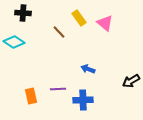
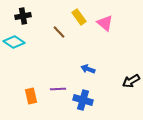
black cross: moved 3 px down; rotated 14 degrees counterclockwise
yellow rectangle: moved 1 px up
blue cross: rotated 18 degrees clockwise
